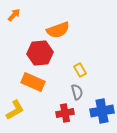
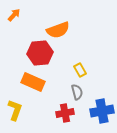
yellow L-shape: rotated 40 degrees counterclockwise
